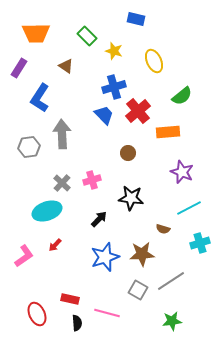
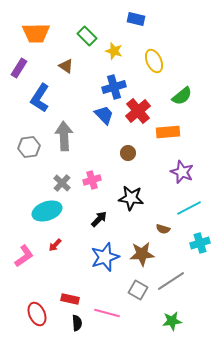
gray arrow: moved 2 px right, 2 px down
